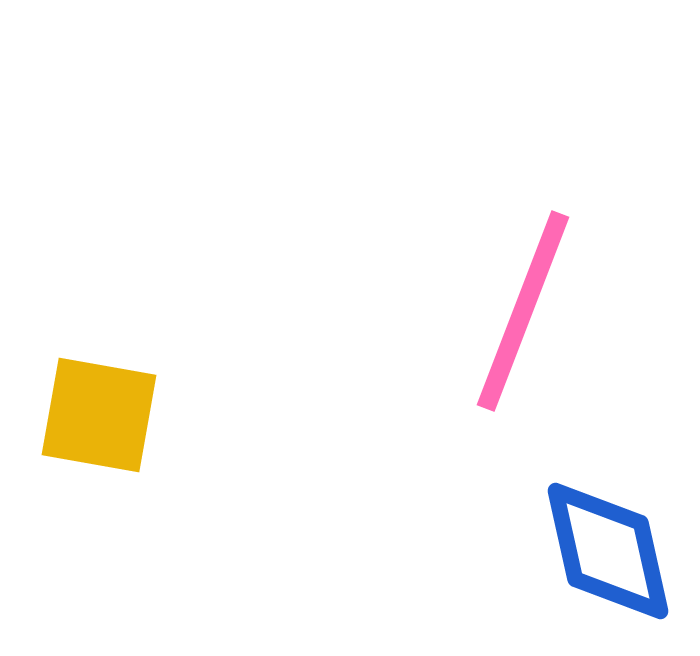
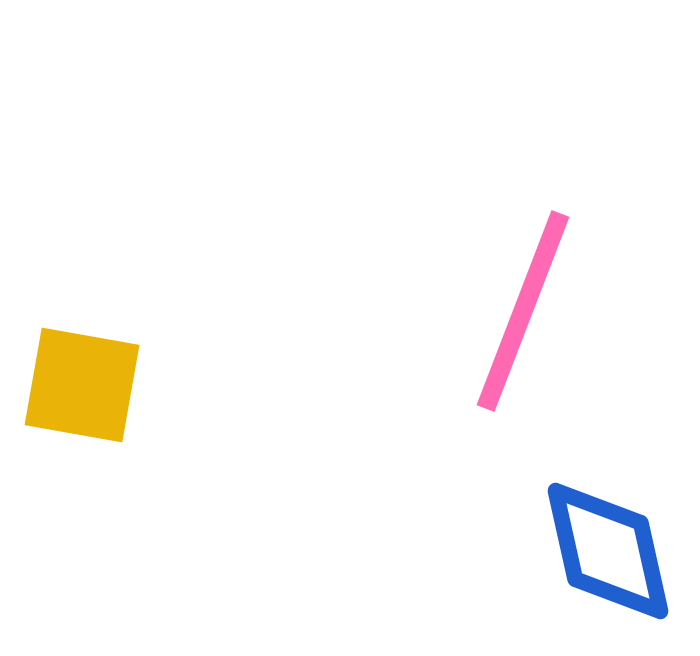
yellow square: moved 17 px left, 30 px up
